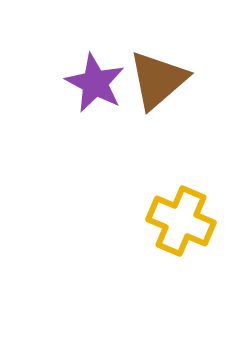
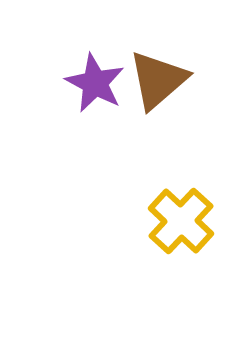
yellow cross: rotated 20 degrees clockwise
